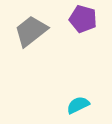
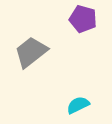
gray trapezoid: moved 21 px down
